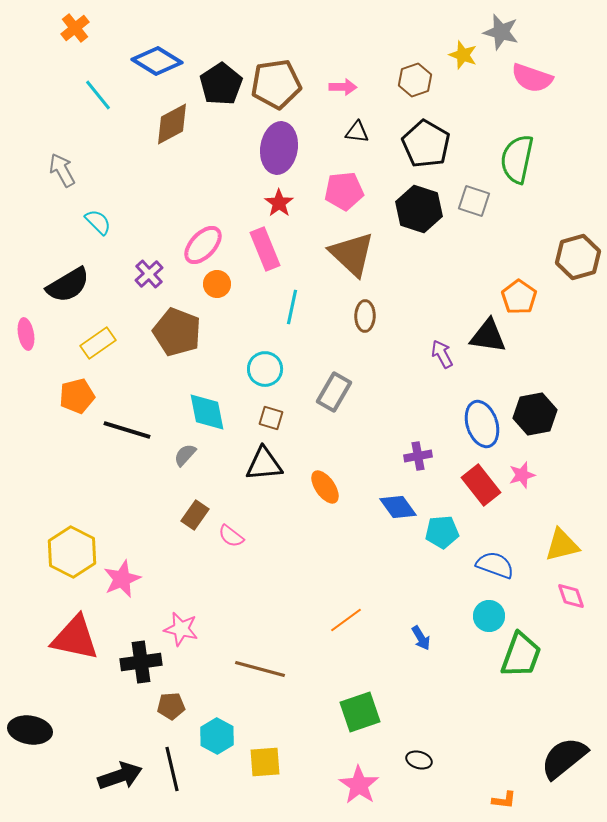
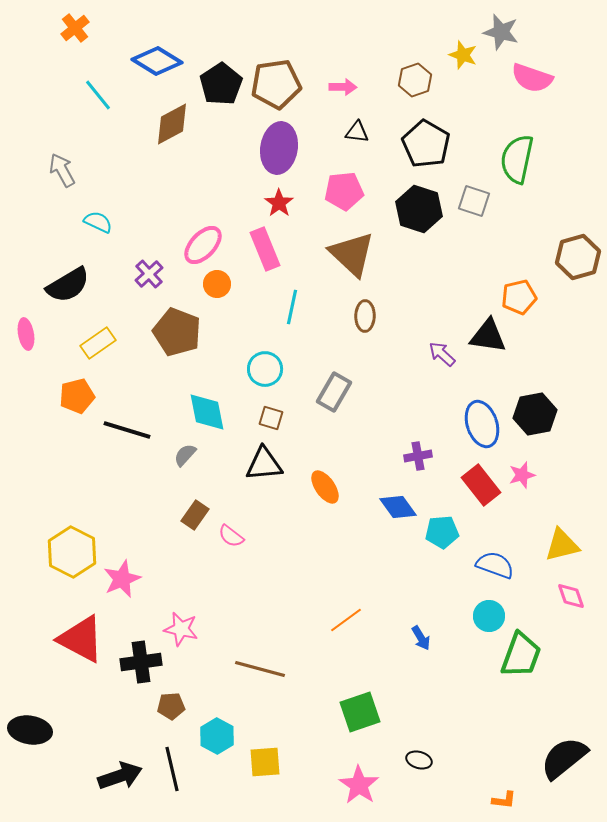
cyan semicircle at (98, 222): rotated 20 degrees counterclockwise
orange pentagon at (519, 297): rotated 24 degrees clockwise
purple arrow at (442, 354): rotated 20 degrees counterclockwise
red triangle at (75, 638): moved 6 px right, 1 px down; rotated 16 degrees clockwise
